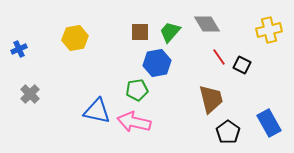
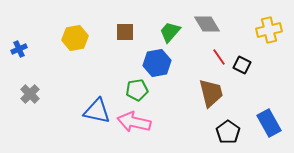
brown square: moved 15 px left
brown trapezoid: moved 6 px up
